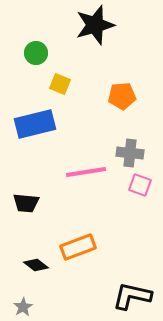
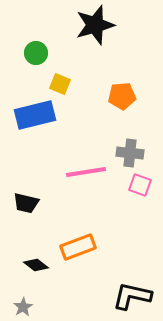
blue rectangle: moved 9 px up
black trapezoid: rotated 8 degrees clockwise
